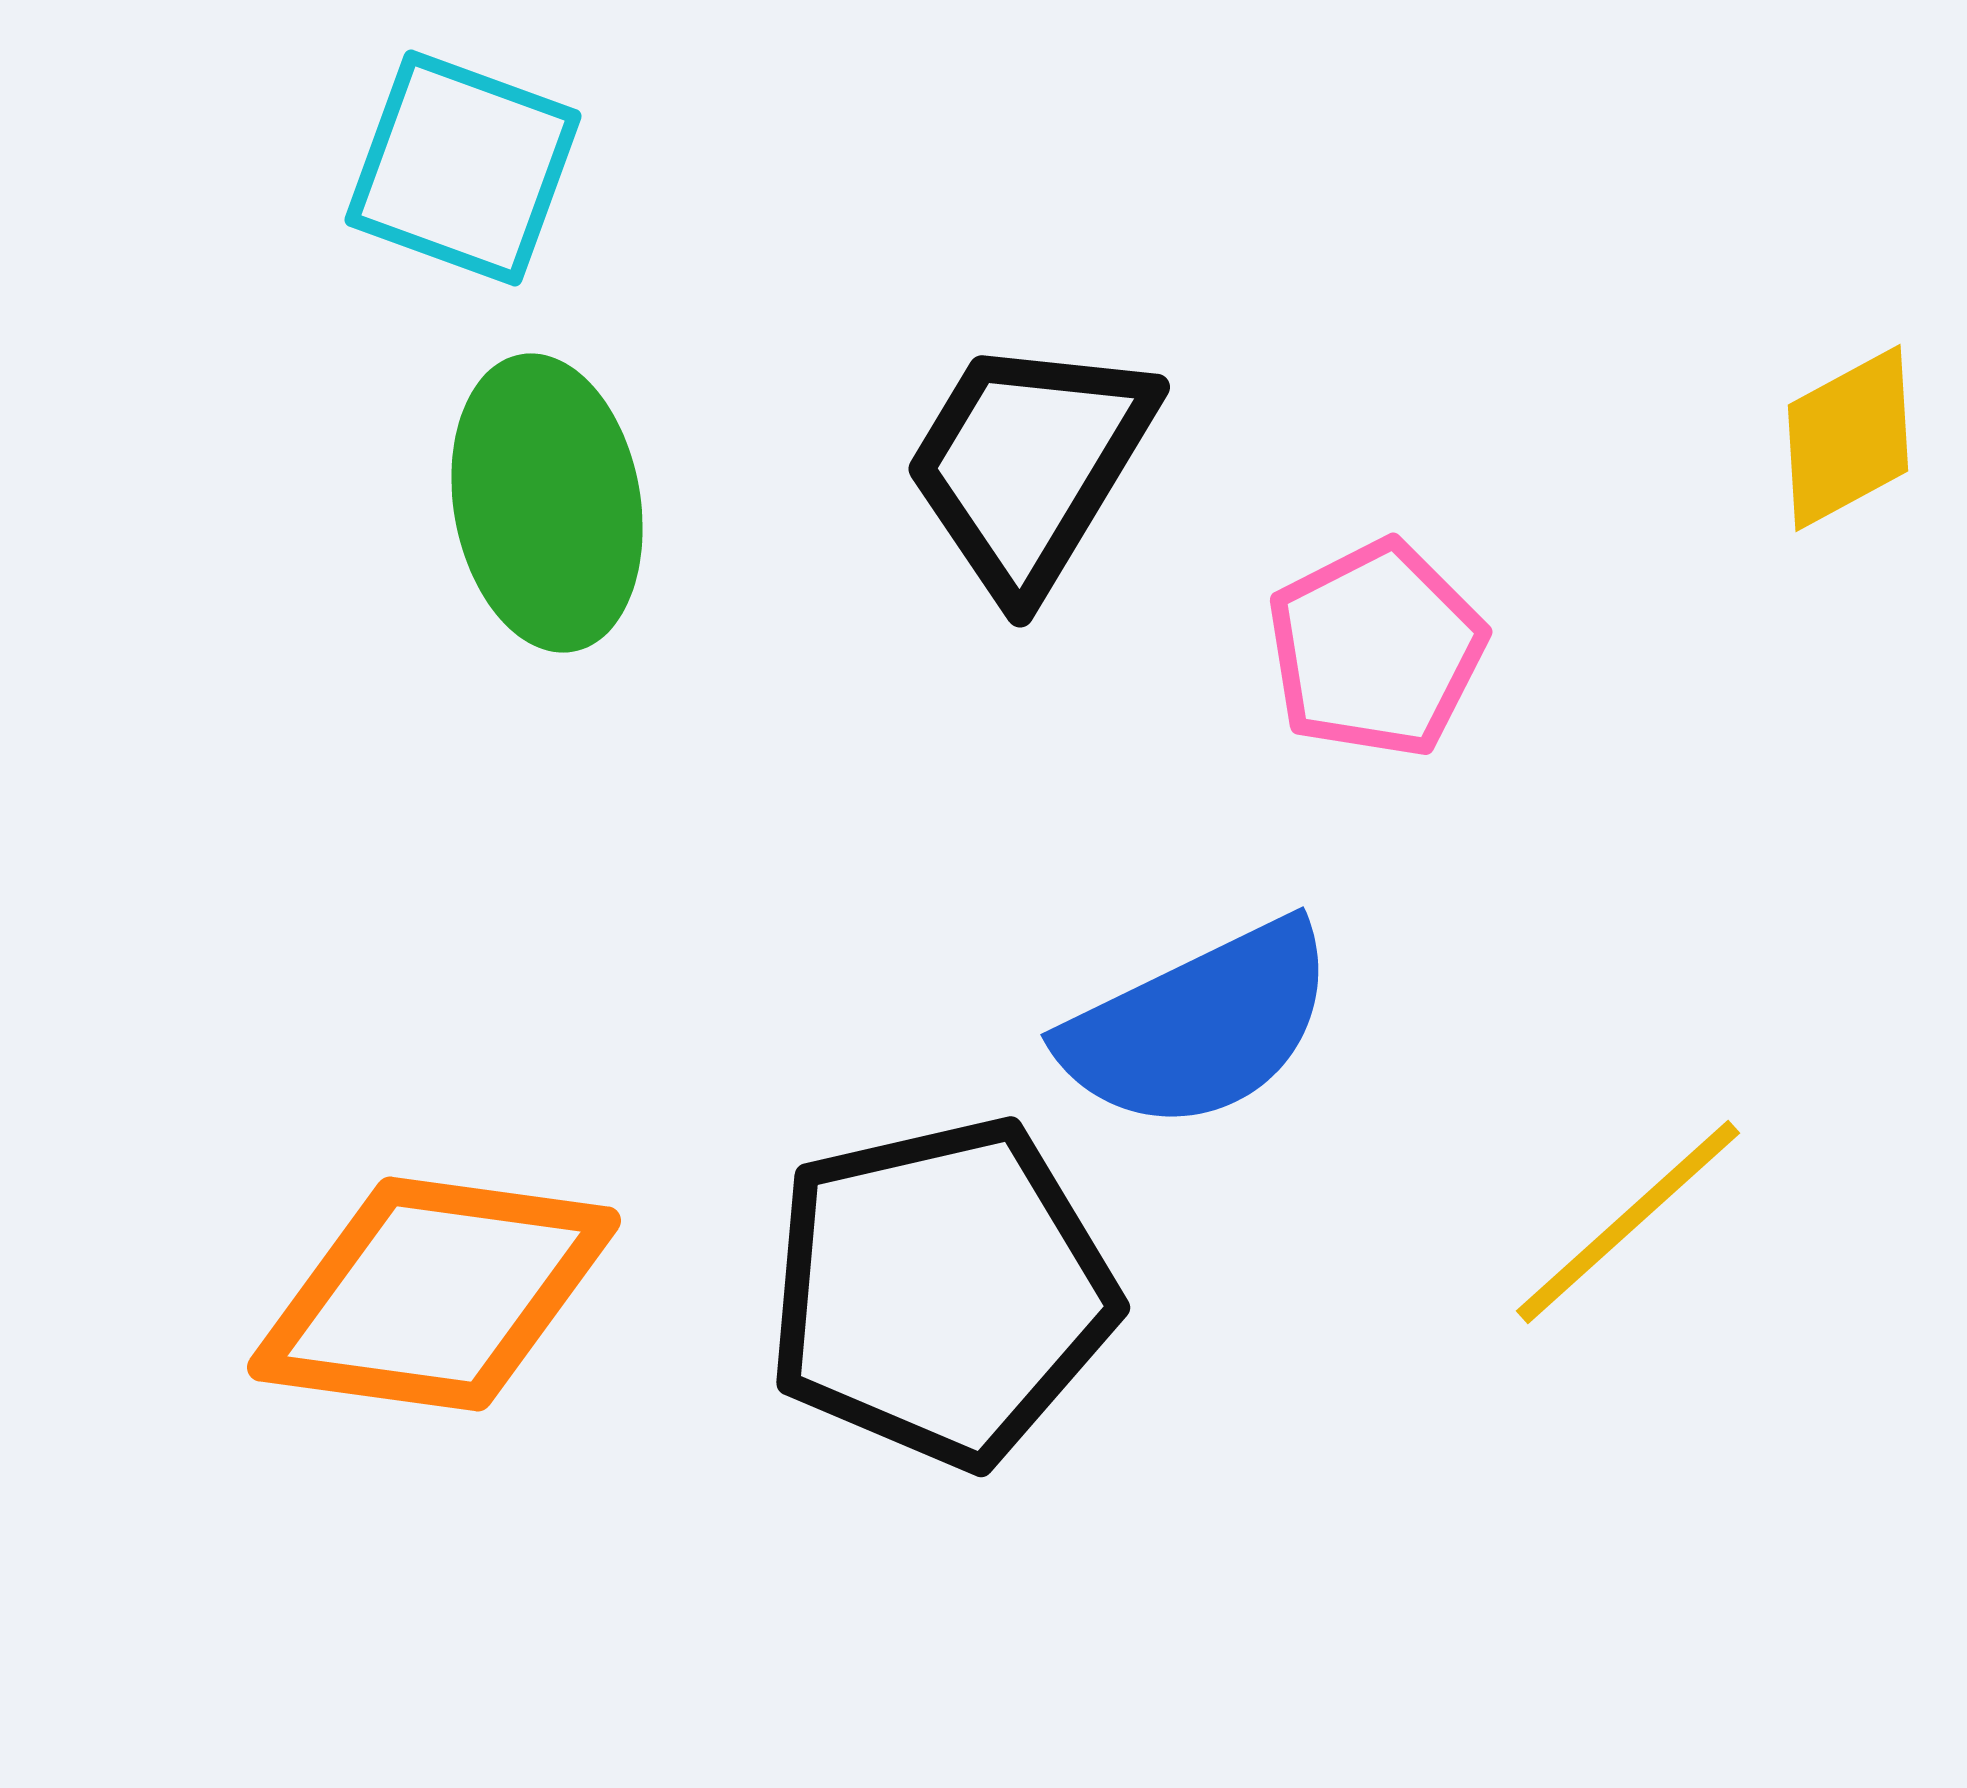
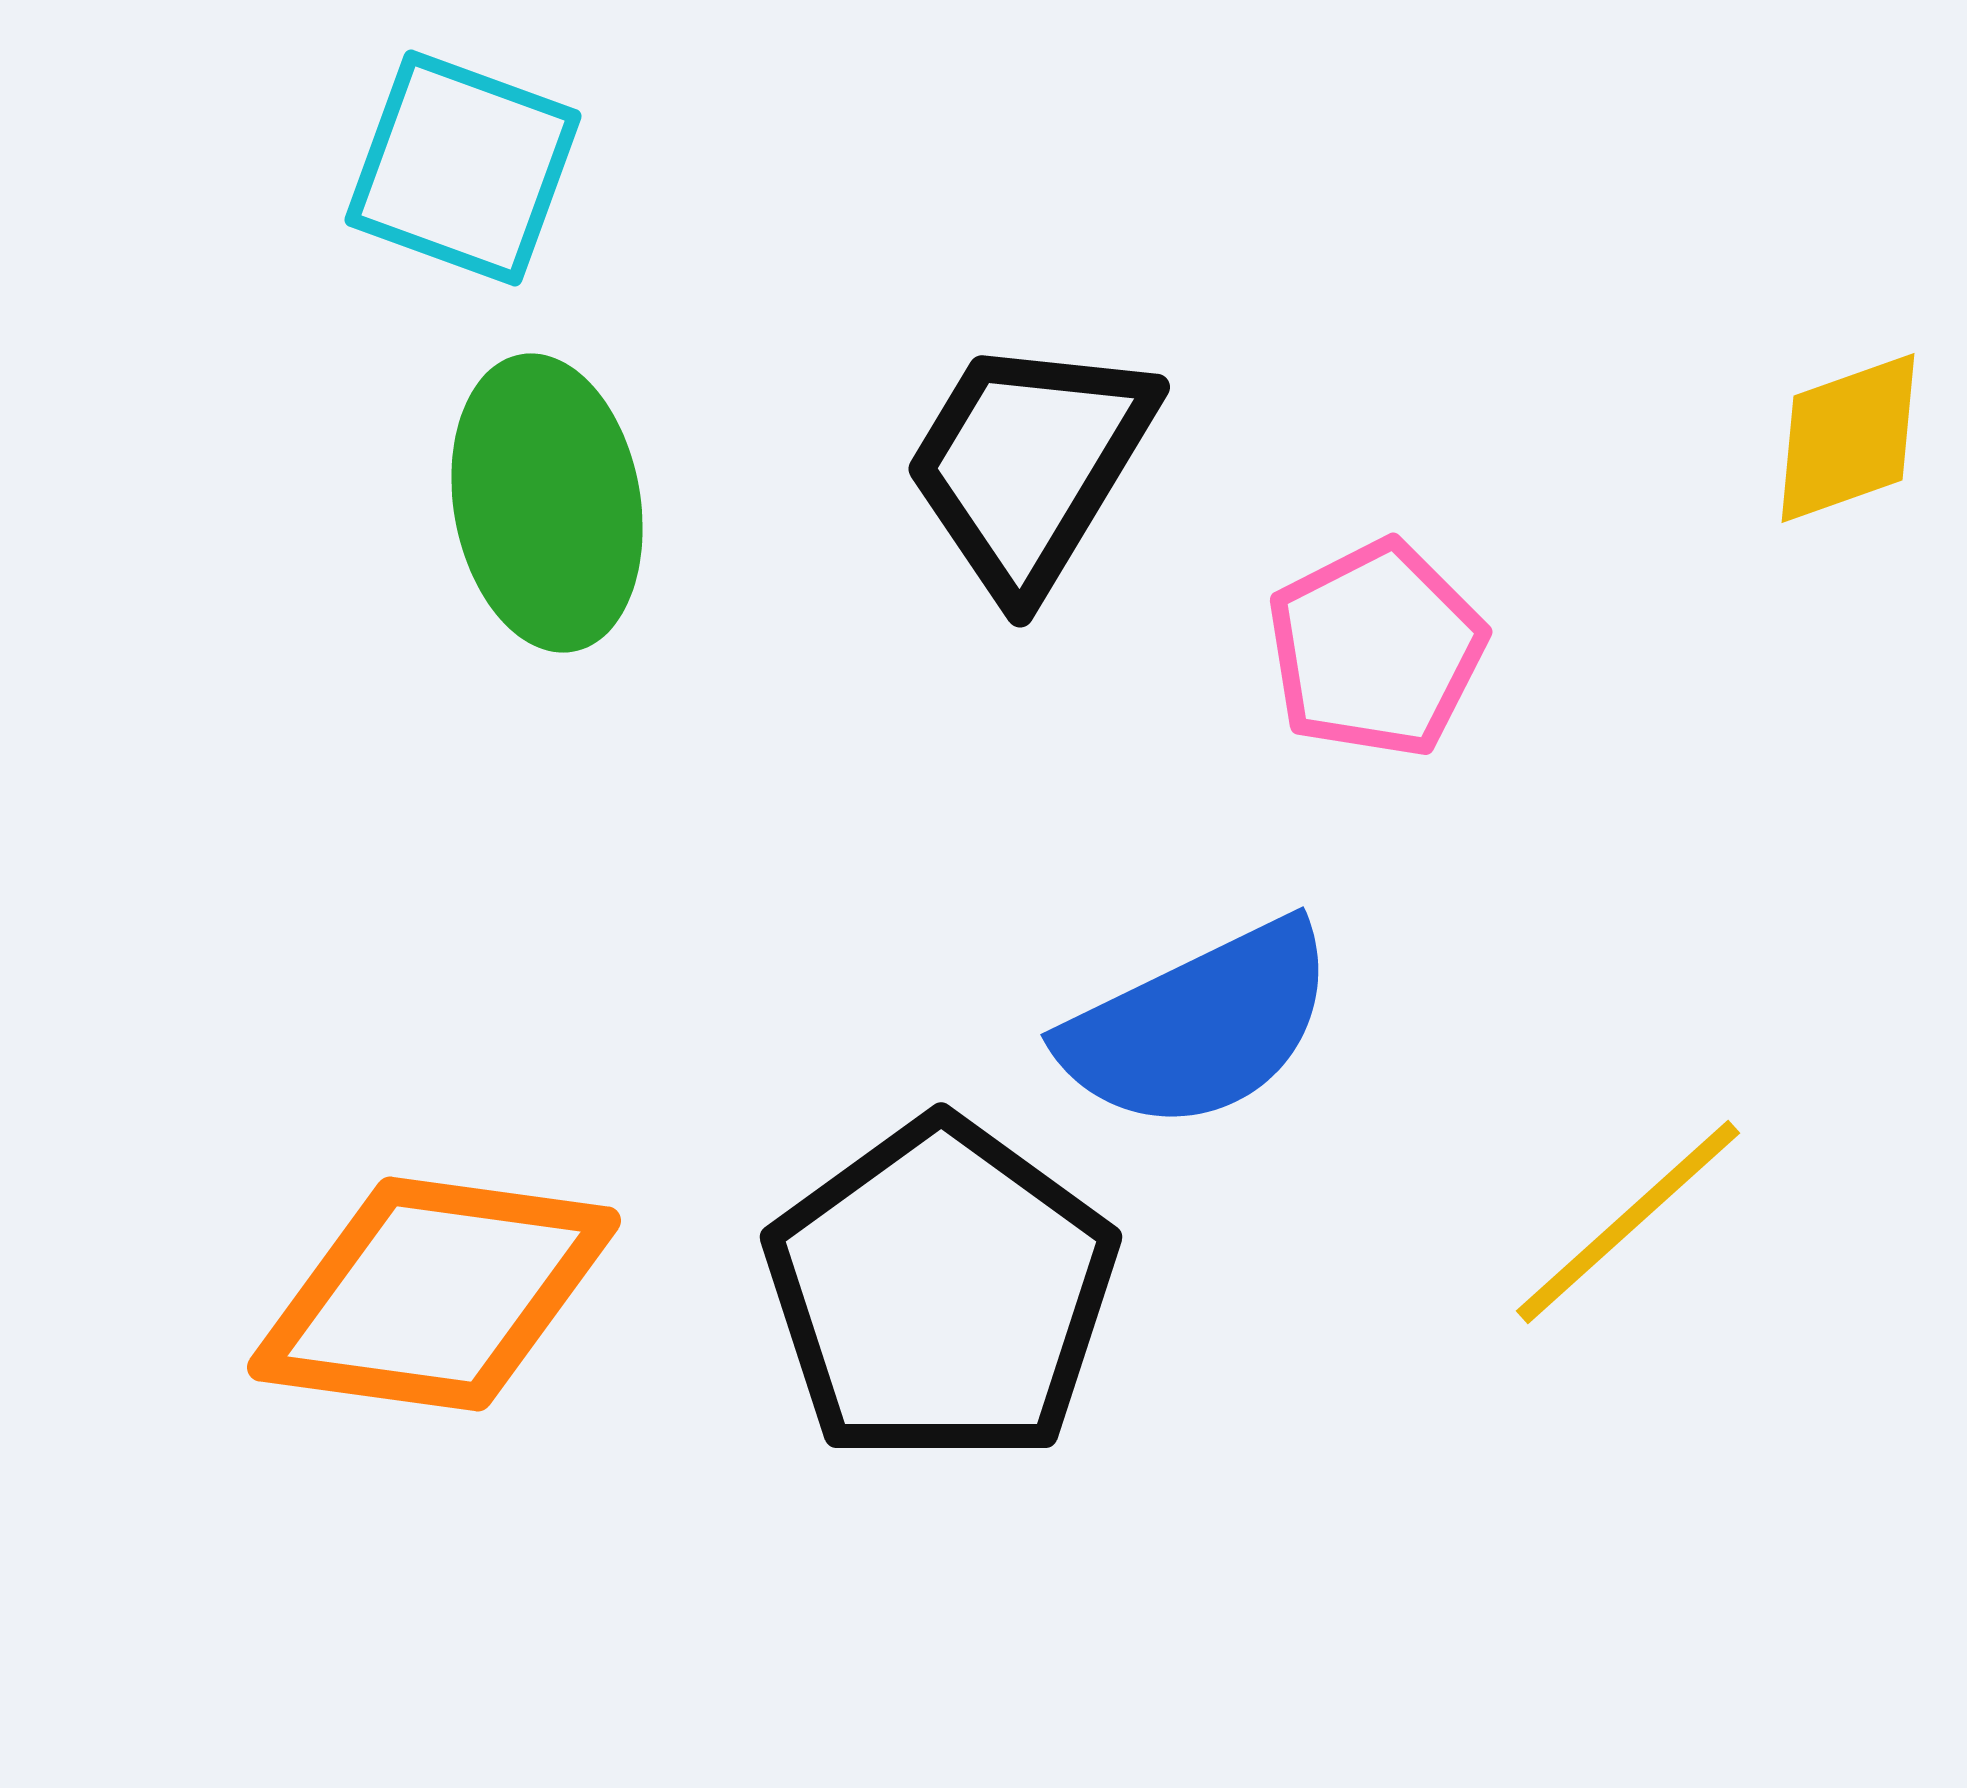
yellow diamond: rotated 9 degrees clockwise
black pentagon: rotated 23 degrees counterclockwise
